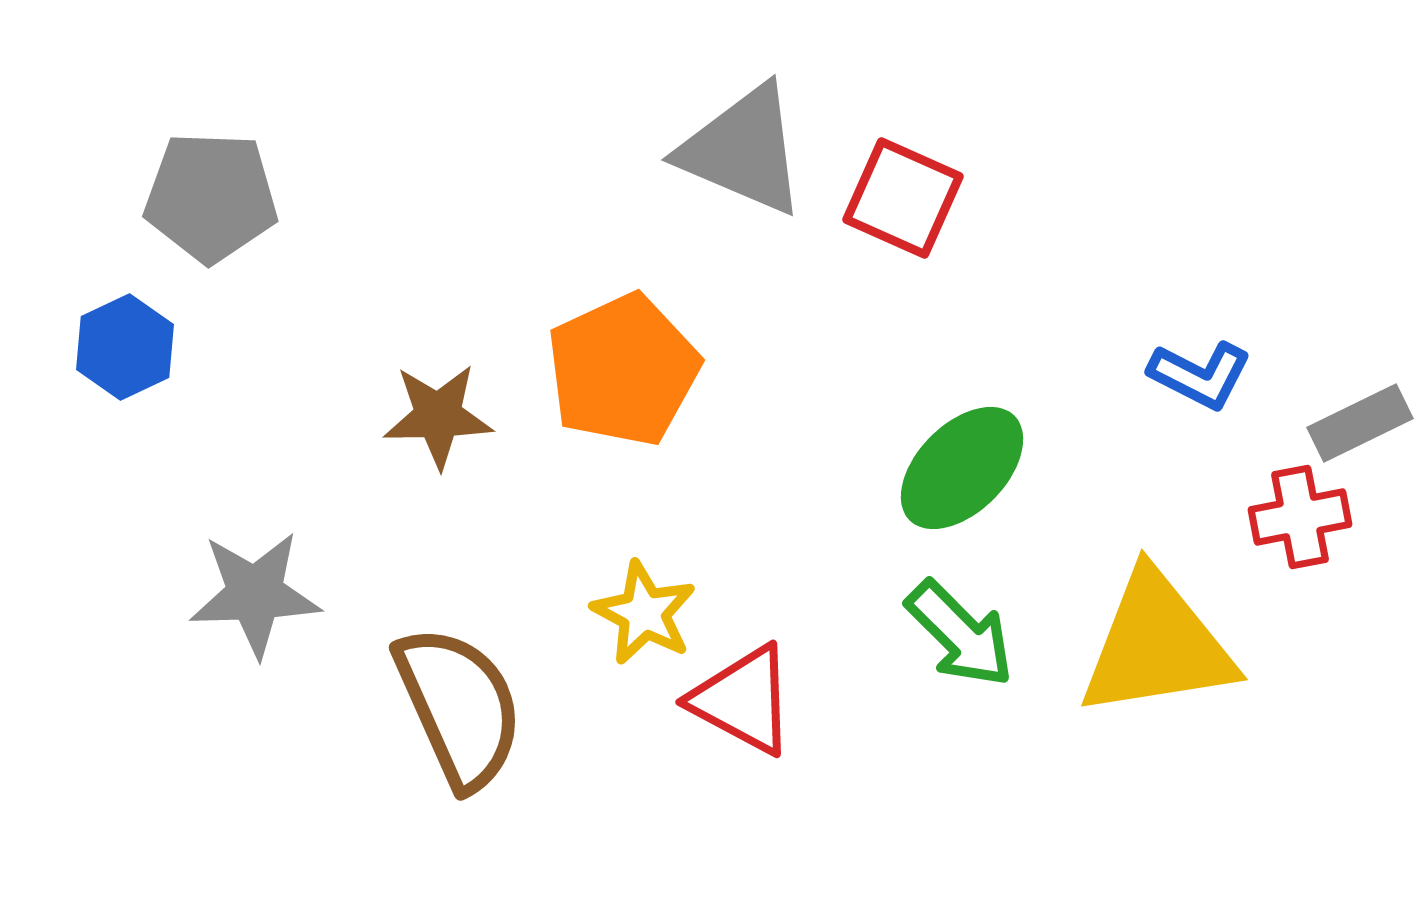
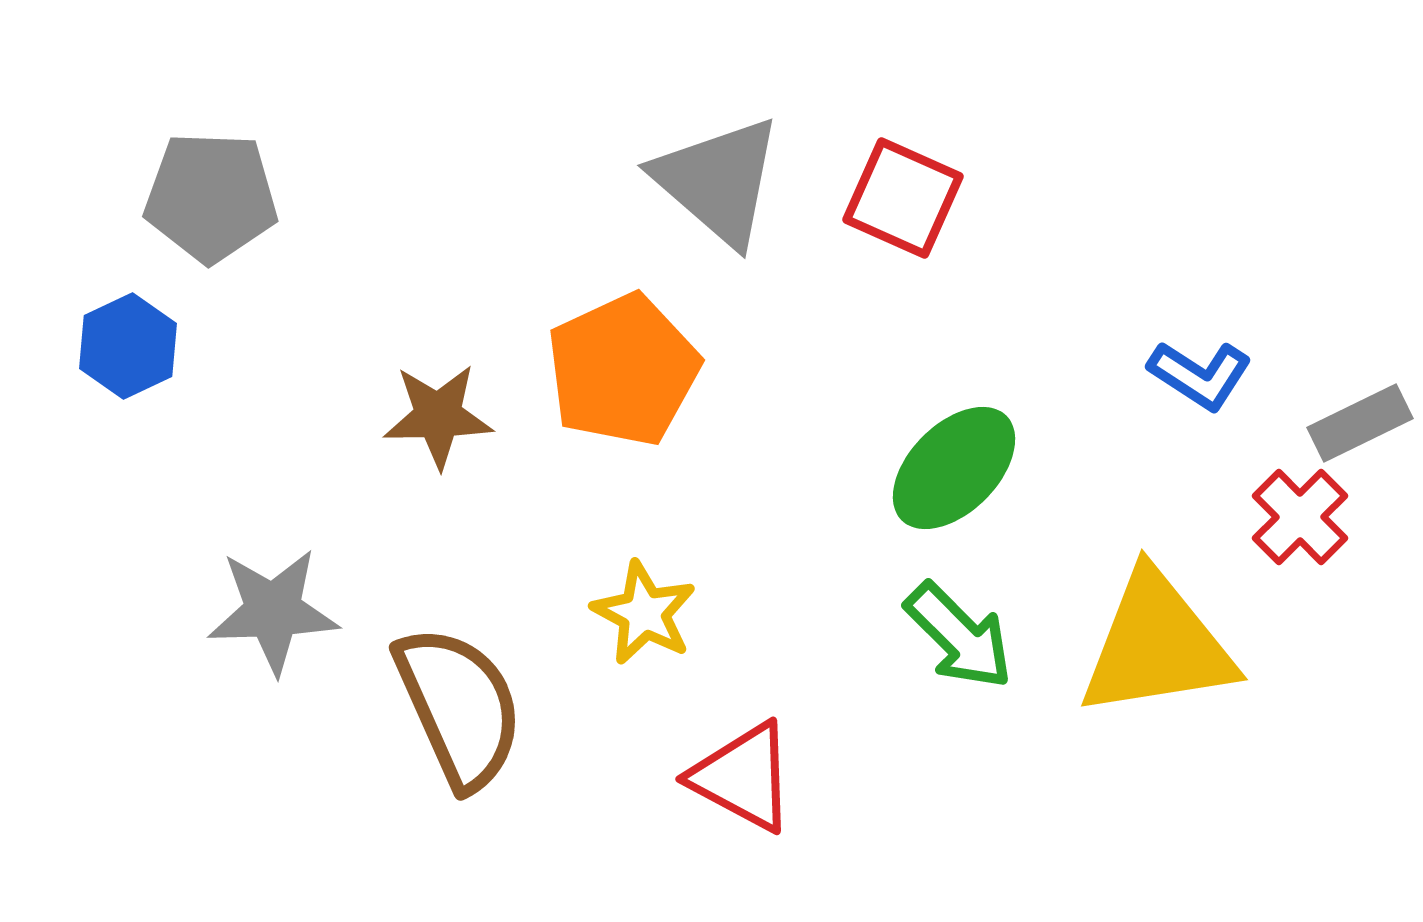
gray triangle: moved 25 px left, 31 px down; rotated 18 degrees clockwise
blue hexagon: moved 3 px right, 1 px up
blue L-shape: rotated 6 degrees clockwise
green ellipse: moved 8 px left
red cross: rotated 34 degrees counterclockwise
gray star: moved 18 px right, 17 px down
green arrow: moved 1 px left, 2 px down
red triangle: moved 77 px down
